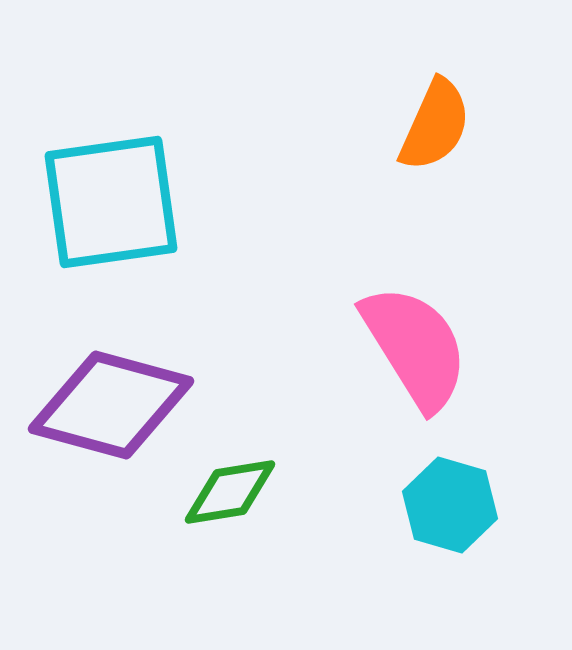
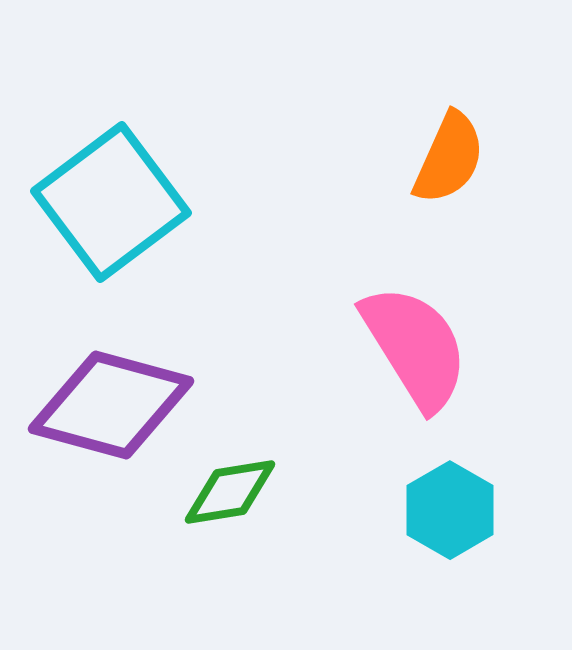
orange semicircle: moved 14 px right, 33 px down
cyan square: rotated 29 degrees counterclockwise
cyan hexagon: moved 5 px down; rotated 14 degrees clockwise
